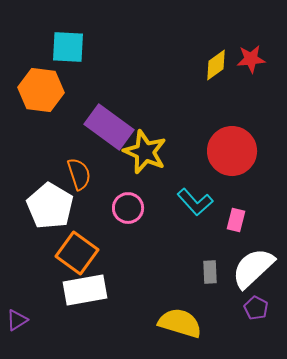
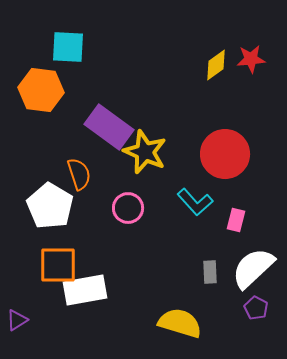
red circle: moved 7 px left, 3 px down
orange square: moved 19 px left, 12 px down; rotated 36 degrees counterclockwise
